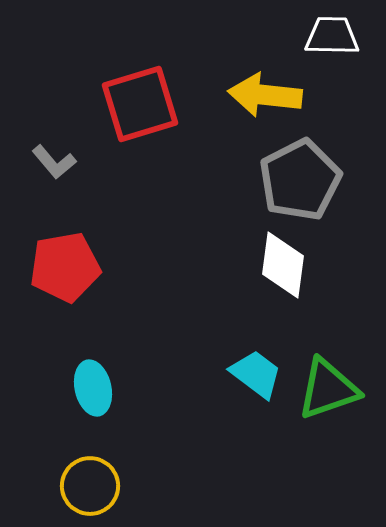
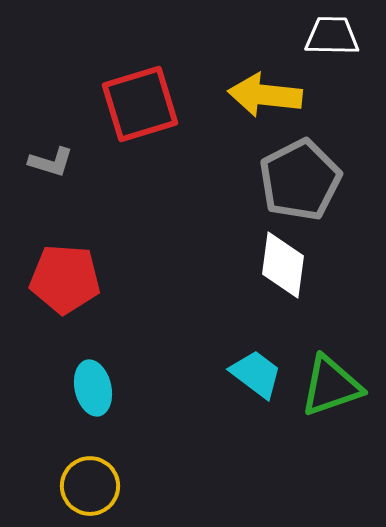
gray L-shape: moved 3 px left; rotated 33 degrees counterclockwise
red pentagon: moved 12 px down; rotated 14 degrees clockwise
green triangle: moved 3 px right, 3 px up
